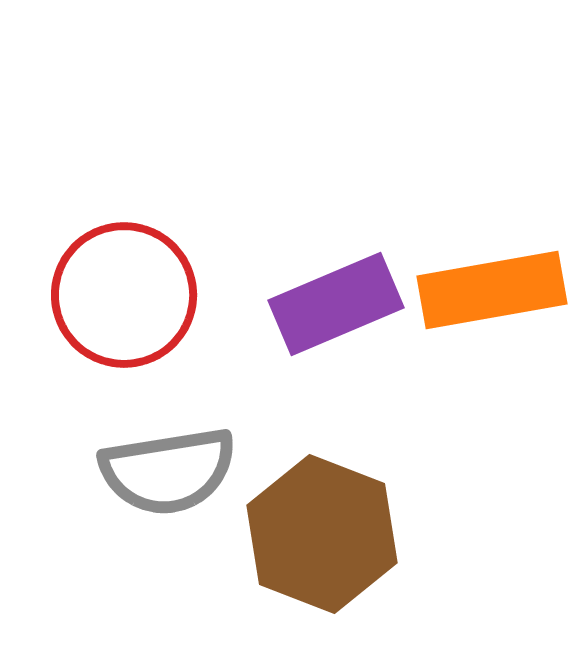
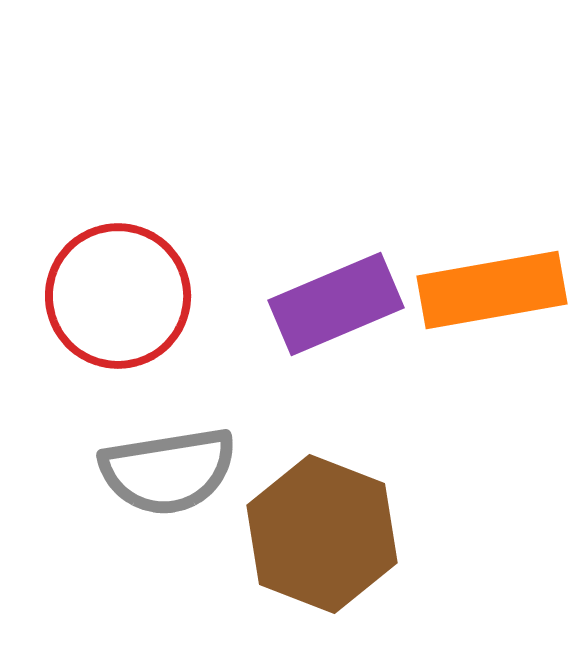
red circle: moved 6 px left, 1 px down
